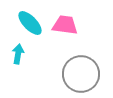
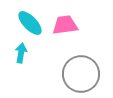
pink trapezoid: rotated 16 degrees counterclockwise
cyan arrow: moved 3 px right, 1 px up
